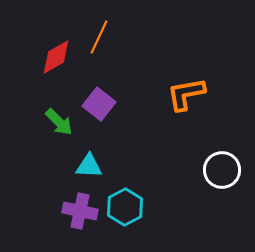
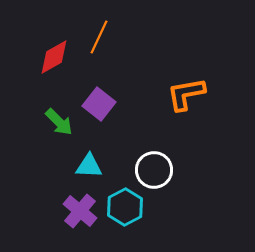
red diamond: moved 2 px left
white circle: moved 68 px left
purple cross: rotated 28 degrees clockwise
